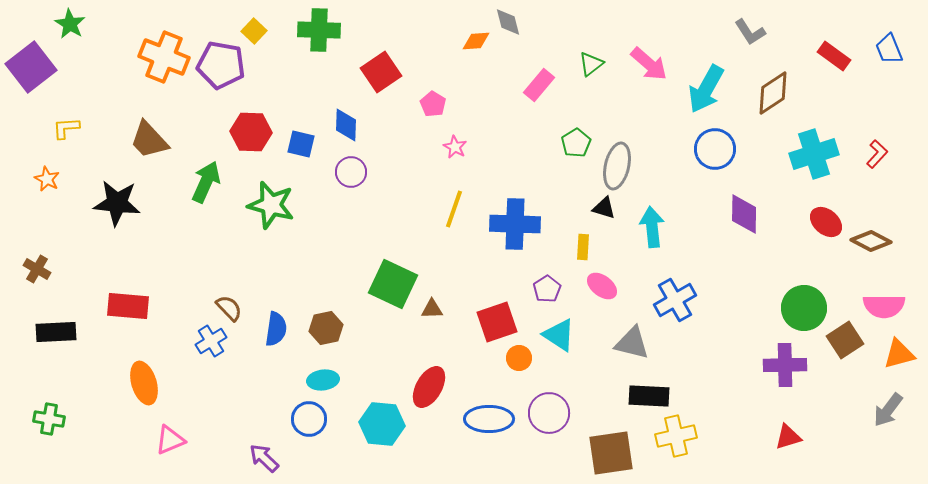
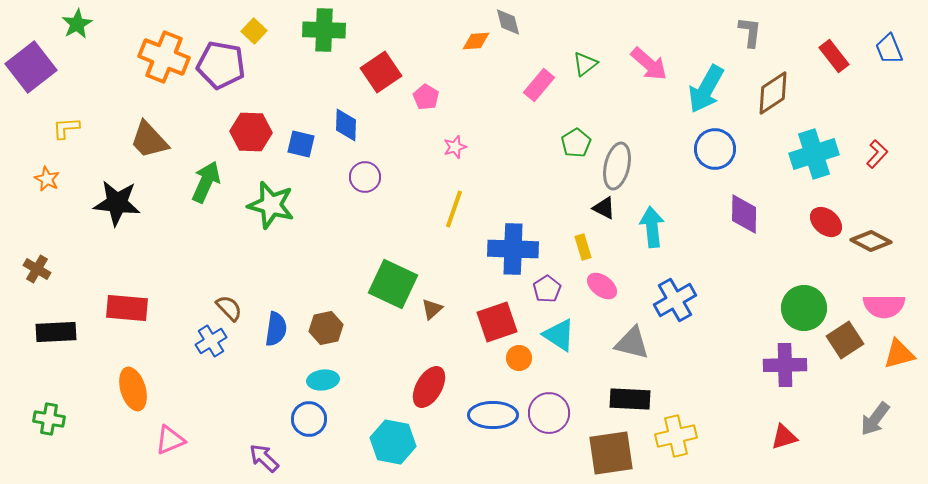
green star at (70, 24): moved 7 px right; rotated 12 degrees clockwise
green cross at (319, 30): moved 5 px right
gray L-shape at (750, 32): rotated 140 degrees counterclockwise
red rectangle at (834, 56): rotated 16 degrees clockwise
green triangle at (591, 64): moved 6 px left
pink pentagon at (433, 104): moved 7 px left, 7 px up
pink star at (455, 147): rotated 25 degrees clockwise
purple circle at (351, 172): moved 14 px right, 5 px down
black triangle at (604, 208): rotated 10 degrees clockwise
blue cross at (515, 224): moved 2 px left, 25 px down
yellow rectangle at (583, 247): rotated 20 degrees counterclockwise
red rectangle at (128, 306): moved 1 px left, 2 px down
brown triangle at (432, 309): rotated 40 degrees counterclockwise
orange ellipse at (144, 383): moved 11 px left, 6 px down
black rectangle at (649, 396): moved 19 px left, 3 px down
gray arrow at (888, 410): moved 13 px left, 9 px down
blue ellipse at (489, 419): moved 4 px right, 4 px up
cyan hexagon at (382, 424): moved 11 px right, 18 px down; rotated 6 degrees clockwise
red triangle at (788, 437): moved 4 px left
